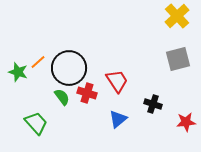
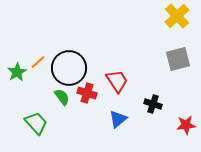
green star: moved 1 px left; rotated 24 degrees clockwise
red star: moved 3 px down
